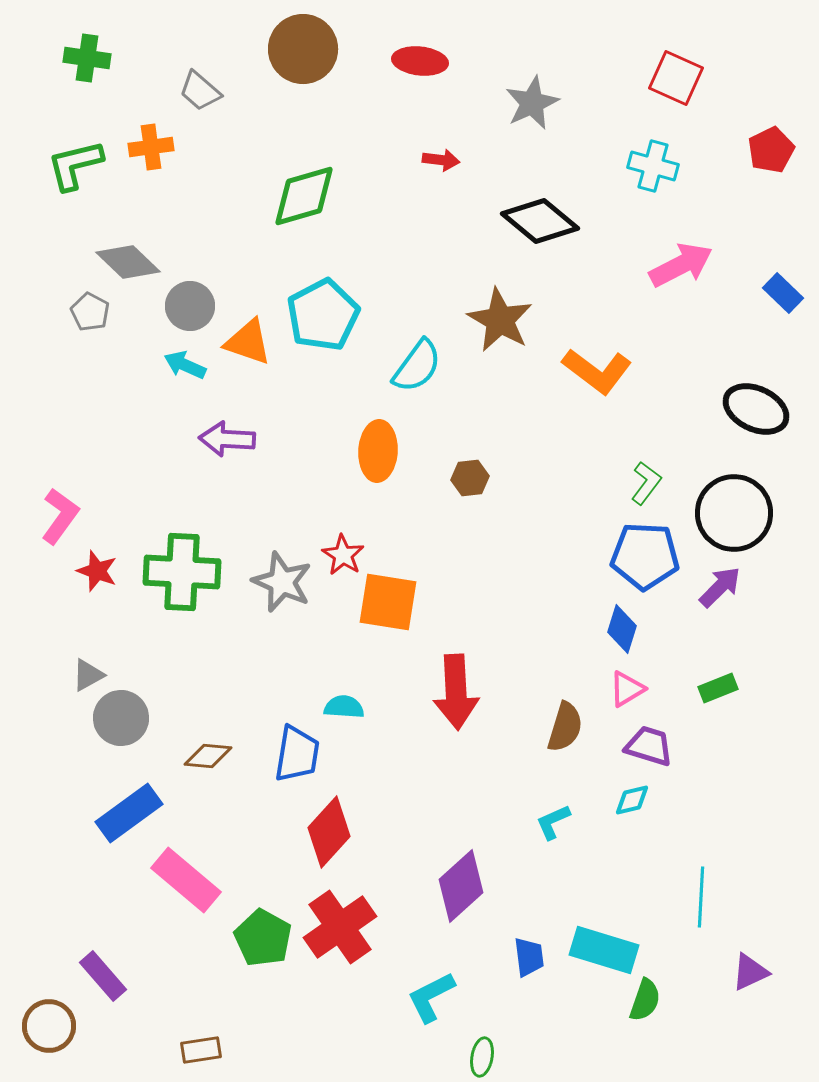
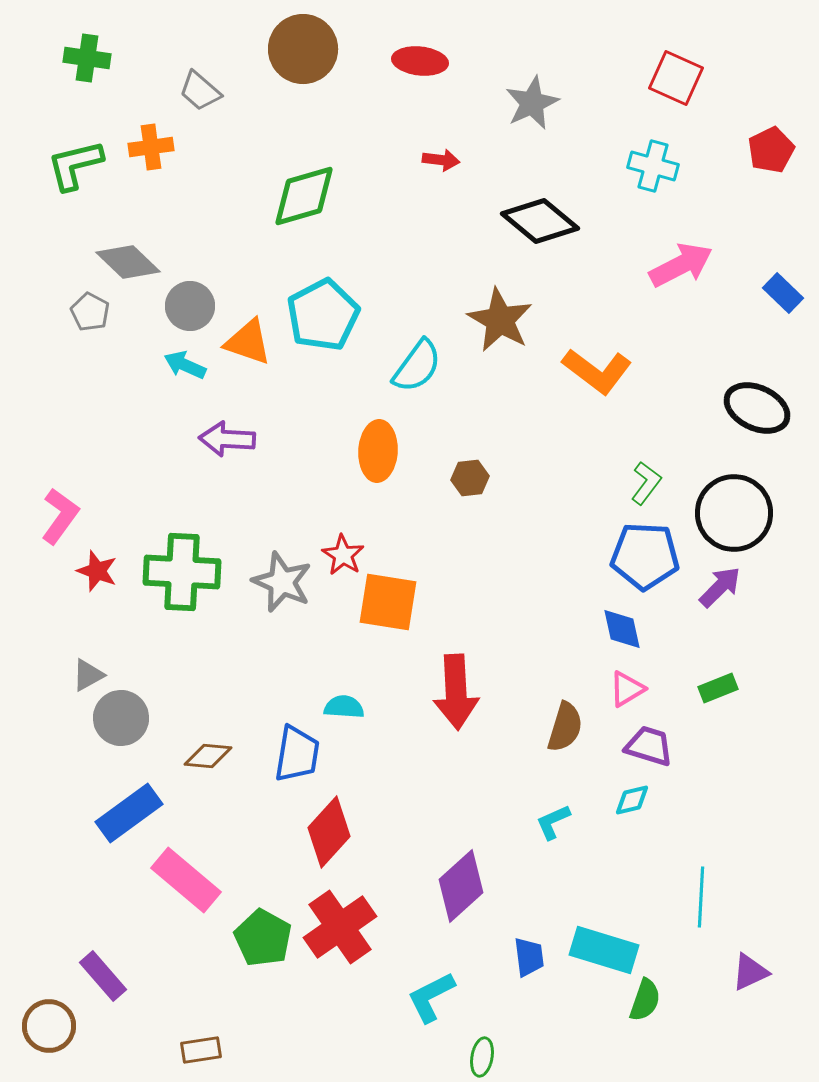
black ellipse at (756, 409): moved 1 px right, 1 px up
blue diamond at (622, 629): rotated 30 degrees counterclockwise
